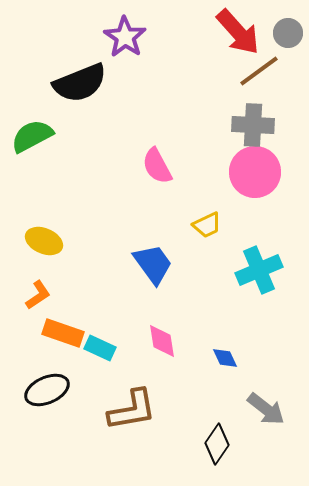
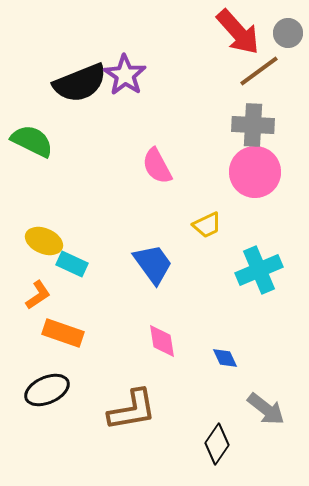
purple star: moved 38 px down
green semicircle: moved 5 px down; rotated 54 degrees clockwise
cyan rectangle: moved 28 px left, 84 px up
